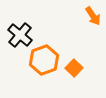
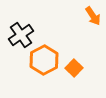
black cross: moved 1 px right; rotated 15 degrees clockwise
orange hexagon: rotated 8 degrees counterclockwise
